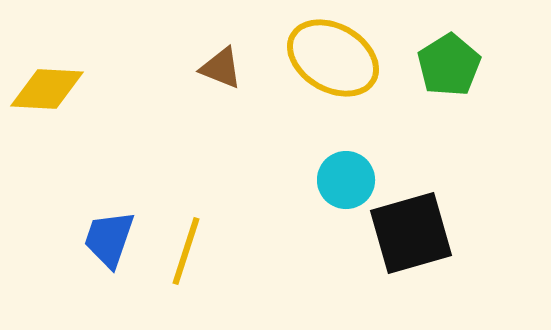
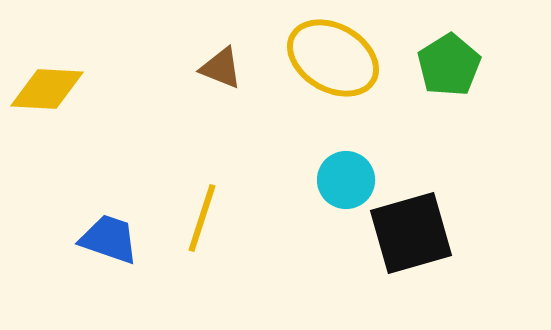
blue trapezoid: rotated 90 degrees clockwise
yellow line: moved 16 px right, 33 px up
